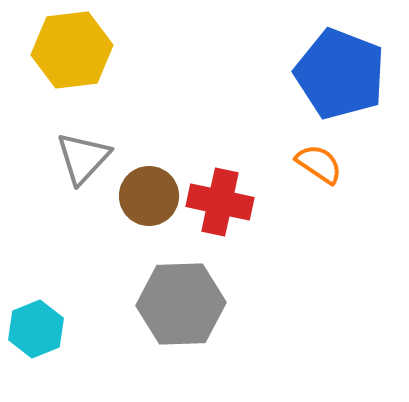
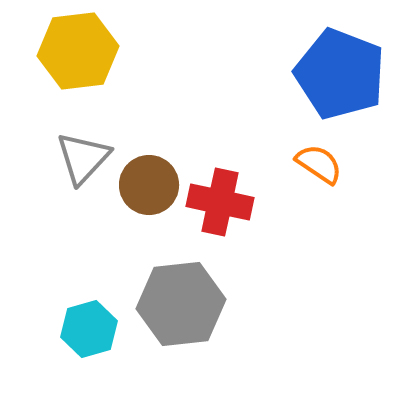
yellow hexagon: moved 6 px right, 1 px down
brown circle: moved 11 px up
gray hexagon: rotated 4 degrees counterclockwise
cyan hexagon: moved 53 px right; rotated 6 degrees clockwise
